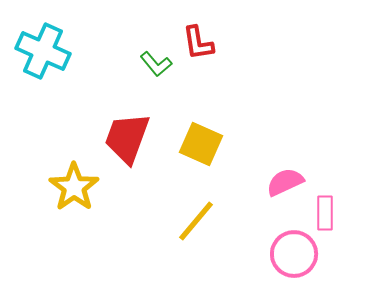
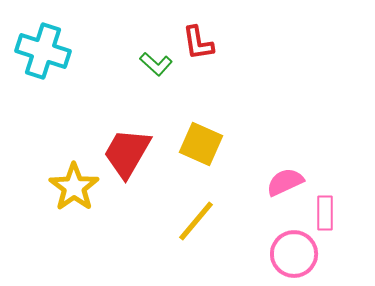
cyan cross: rotated 6 degrees counterclockwise
green L-shape: rotated 8 degrees counterclockwise
red trapezoid: moved 15 px down; rotated 10 degrees clockwise
